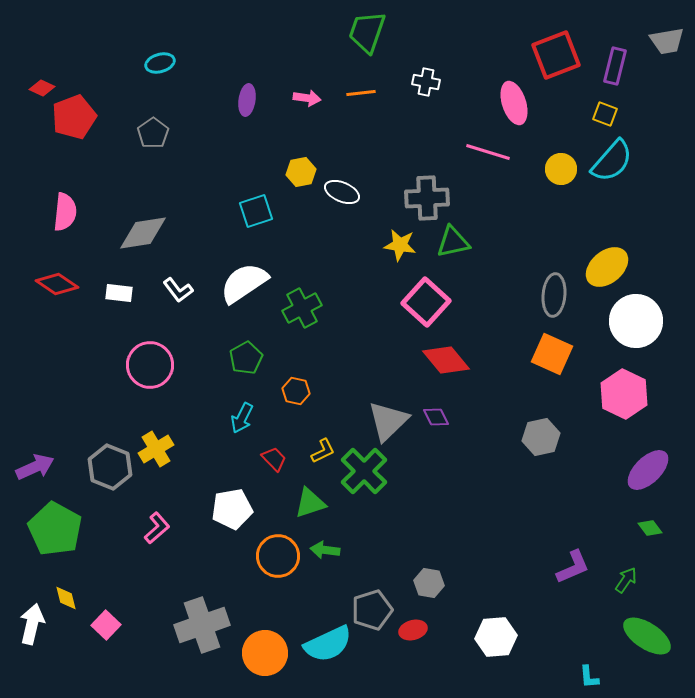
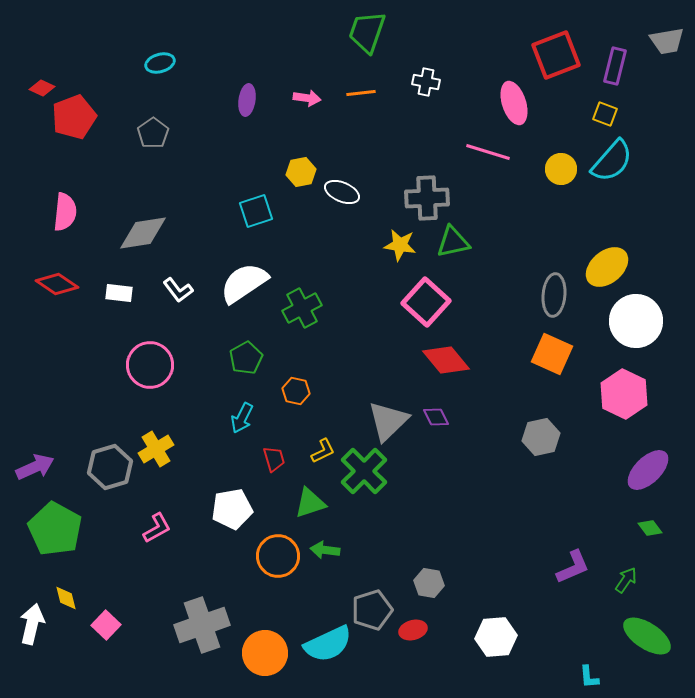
red trapezoid at (274, 459): rotated 28 degrees clockwise
gray hexagon at (110, 467): rotated 21 degrees clockwise
pink L-shape at (157, 528): rotated 12 degrees clockwise
